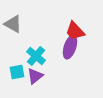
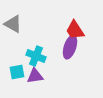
red trapezoid: moved 1 px up; rotated 10 degrees clockwise
cyan cross: rotated 18 degrees counterclockwise
purple triangle: rotated 30 degrees clockwise
